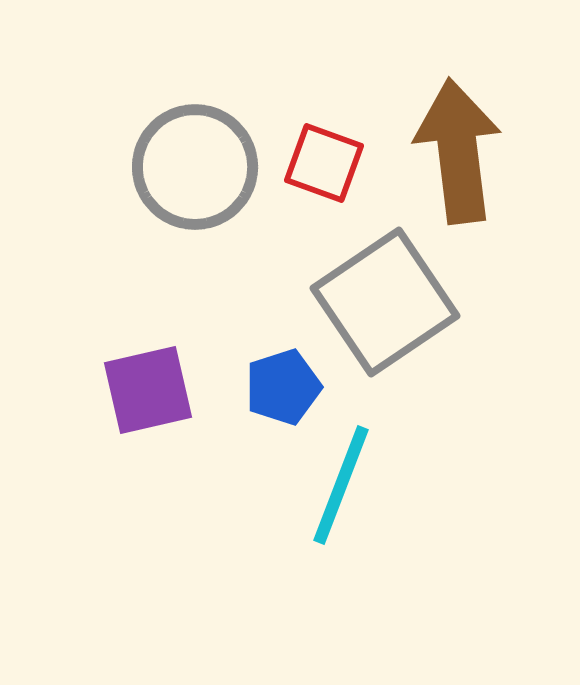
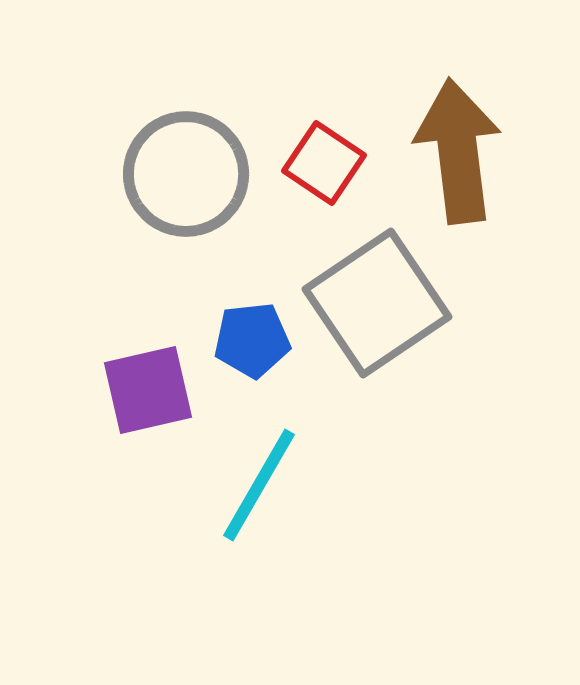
red square: rotated 14 degrees clockwise
gray circle: moved 9 px left, 7 px down
gray square: moved 8 px left, 1 px down
blue pentagon: moved 31 px left, 47 px up; rotated 12 degrees clockwise
cyan line: moved 82 px left; rotated 9 degrees clockwise
